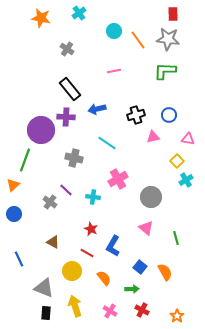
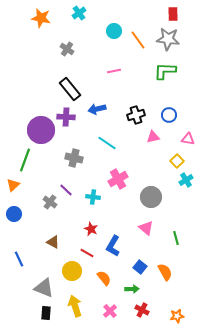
pink cross at (110, 311): rotated 16 degrees clockwise
orange star at (177, 316): rotated 24 degrees clockwise
